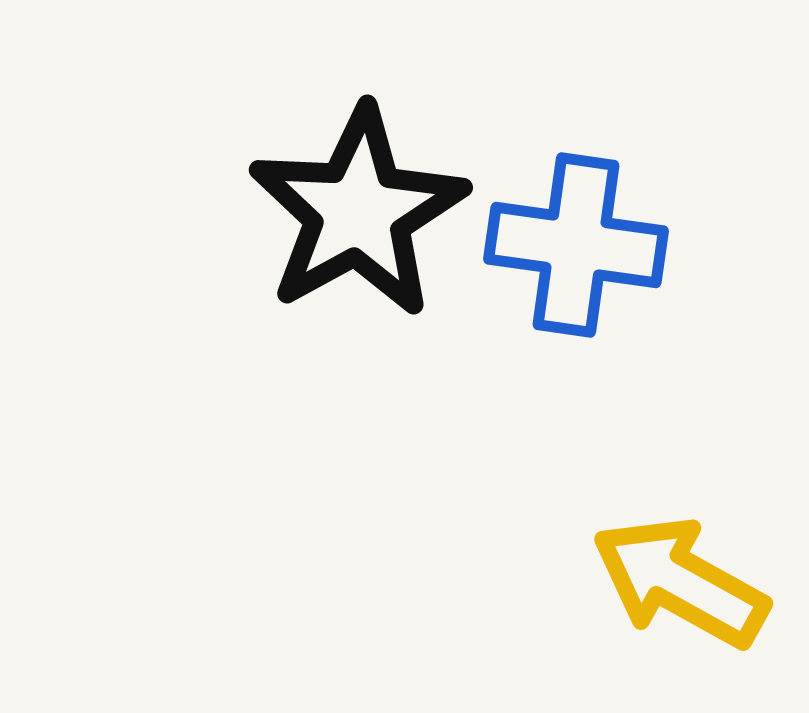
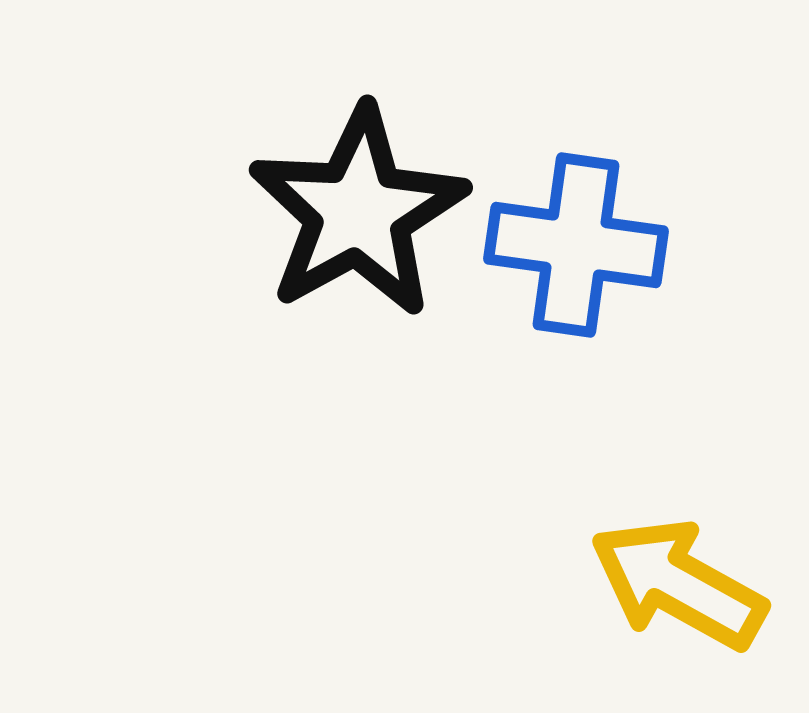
yellow arrow: moved 2 px left, 2 px down
